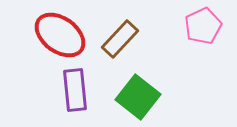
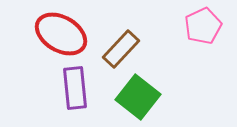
red ellipse: moved 1 px right, 1 px up; rotated 6 degrees counterclockwise
brown rectangle: moved 1 px right, 10 px down
purple rectangle: moved 2 px up
